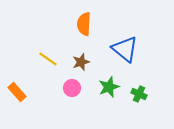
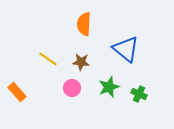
blue triangle: moved 1 px right
brown star: rotated 24 degrees clockwise
